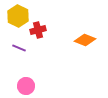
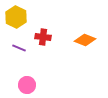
yellow hexagon: moved 2 px left, 1 px down
red cross: moved 5 px right, 7 px down; rotated 21 degrees clockwise
pink circle: moved 1 px right, 1 px up
